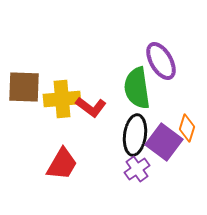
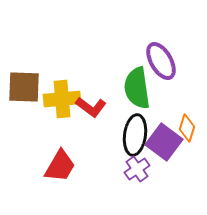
red trapezoid: moved 2 px left, 2 px down
